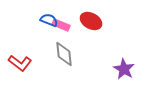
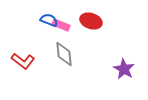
red ellipse: rotated 10 degrees counterclockwise
red L-shape: moved 3 px right, 2 px up
